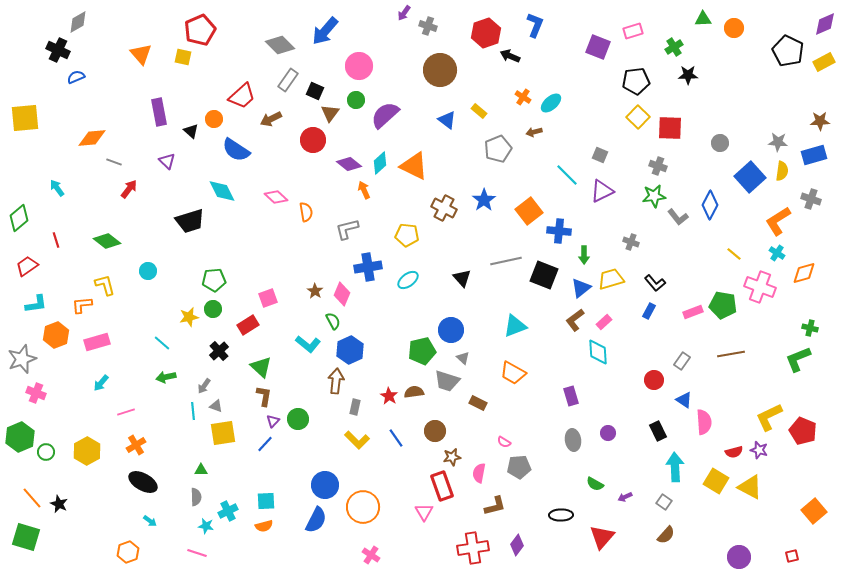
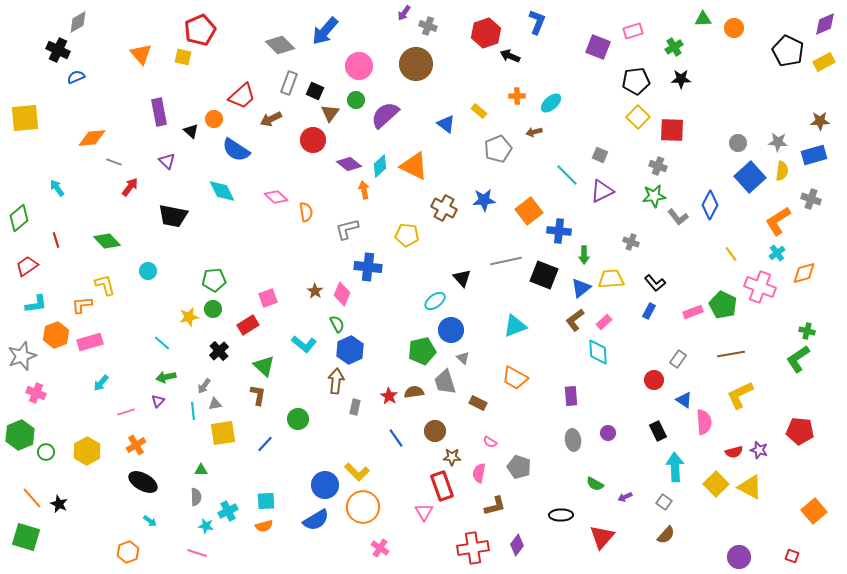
blue L-shape at (535, 25): moved 2 px right, 3 px up
brown circle at (440, 70): moved 24 px left, 6 px up
black star at (688, 75): moved 7 px left, 4 px down
gray rectangle at (288, 80): moved 1 px right, 3 px down; rotated 15 degrees counterclockwise
orange cross at (523, 97): moved 6 px left, 1 px up; rotated 35 degrees counterclockwise
blue triangle at (447, 120): moved 1 px left, 4 px down
red square at (670, 128): moved 2 px right, 2 px down
gray circle at (720, 143): moved 18 px right
cyan diamond at (380, 163): moved 3 px down
red arrow at (129, 189): moved 1 px right, 2 px up
orange arrow at (364, 190): rotated 12 degrees clockwise
blue star at (484, 200): rotated 30 degrees clockwise
black trapezoid at (190, 221): moved 17 px left, 5 px up; rotated 28 degrees clockwise
green diamond at (107, 241): rotated 8 degrees clockwise
cyan cross at (777, 253): rotated 21 degrees clockwise
yellow line at (734, 254): moved 3 px left; rotated 14 degrees clockwise
blue cross at (368, 267): rotated 16 degrees clockwise
yellow trapezoid at (611, 279): rotated 12 degrees clockwise
cyan ellipse at (408, 280): moved 27 px right, 21 px down
green pentagon at (723, 305): rotated 16 degrees clockwise
green semicircle at (333, 321): moved 4 px right, 3 px down
green cross at (810, 328): moved 3 px left, 3 px down
pink rectangle at (97, 342): moved 7 px left
cyan L-shape at (308, 344): moved 4 px left
gray star at (22, 359): moved 3 px up
green L-shape at (798, 359): rotated 12 degrees counterclockwise
gray rectangle at (682, 361): moved 4 px left, 2 px up
green triangle at (261, 367): moved 3 px right, 1 px up
orange trapezoid at (513, 373): moved 2 px right, 5 px down
gray trapezoid at (447, 381): moved 2 px left, 1 px down; rotated 56 degrees clockwise
brown L-shape at (264, 396): moved 6 px left, 1 px up
purple rectangle at (571, 396): rotated 12 degrees clockwise
gray triangle at (216, 406): moved 1 px left, 2 px up; rotated 32 degrees counterclockwise
yellow L-shape at (769, 417): moved 29 px left, 22 px up
purple triangle at (273, 421): moved 115 px left, 20 px up
red pentagon at (803, 431): moved 3 px left; rotated 16 degrees counterclockwise
green hexagon at (20, 437): moved 2 px up
yellow L-shape at (357, 440): moved 32 px down
pink semicircle at (504, 442): moved 14 px left
brown star at (452, 457): rotated 12 degrees clockwise
gray pentagon at (519, 467): rotated 25 degrees clockwise
yellow square at (716, 481): moved 3 px down; rotated 15 degrees clockwise
blue semicircle at (316, 520): rotated 32 degrees clockwise
pink cross at (371, 555): moved 9 px right, 7 px up
red square at (792, 556): rotated 32 degrees clockwise
